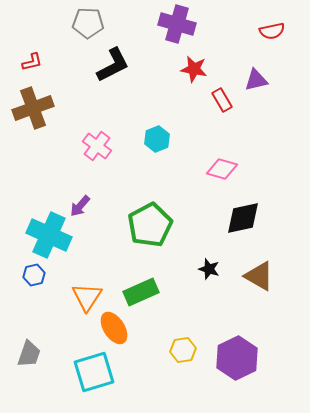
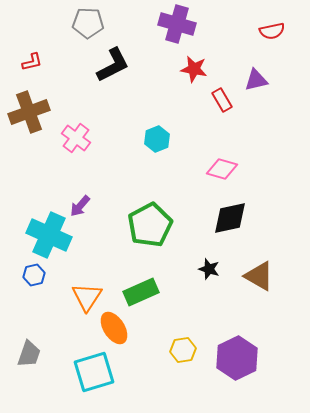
brown cross: moved 4 px left, 4 px down
pink cross: moved 21 px left, 8 px up
black diamond: moved 13 px left
